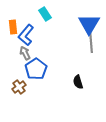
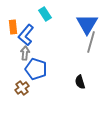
blue triangle: moved 2 px left
gray line: rotated 20 degrees clockwise
gray arrow: rotated 32 degrees clockwise
blue pentagon: rotated 20 degrees counterclockwise
black semicircle: moved 2 px right
brown cross: moved 3 px right, 1 px down
